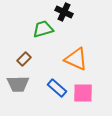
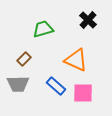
black cross: moved 24 px right, 8 px down; rotated 18 degrees clockwise
orange triangle: moved 1 px down
blue rectangle: moved 1 px left, 2 px up
